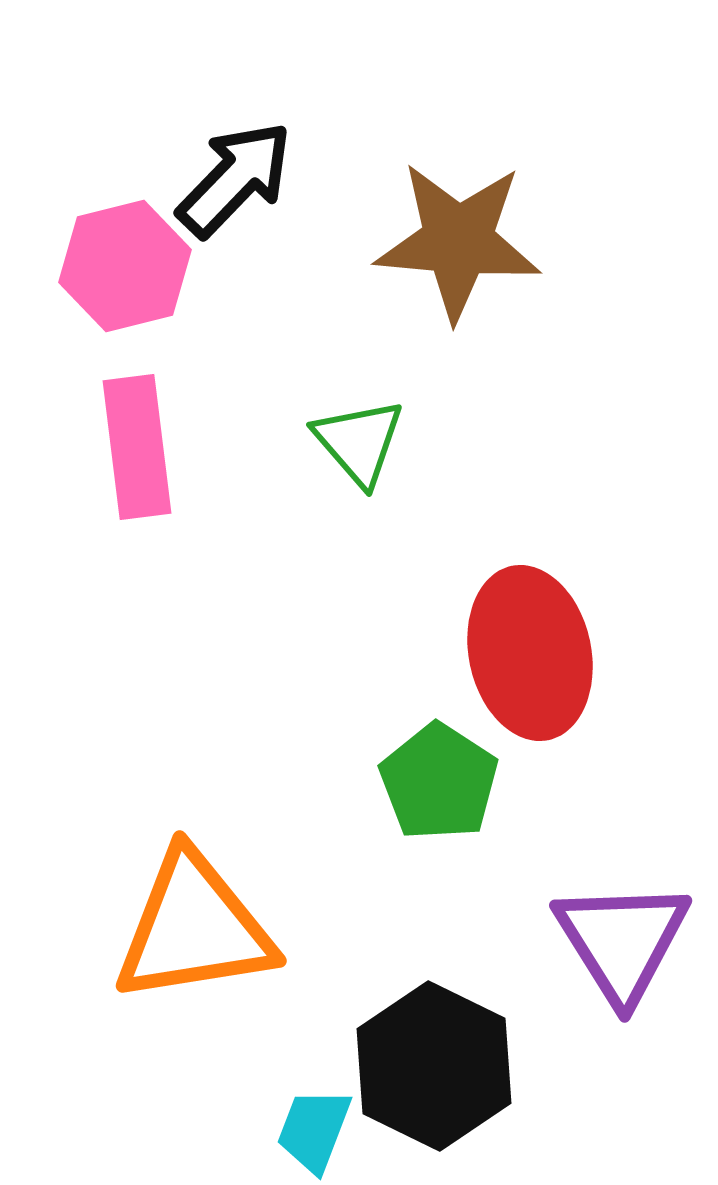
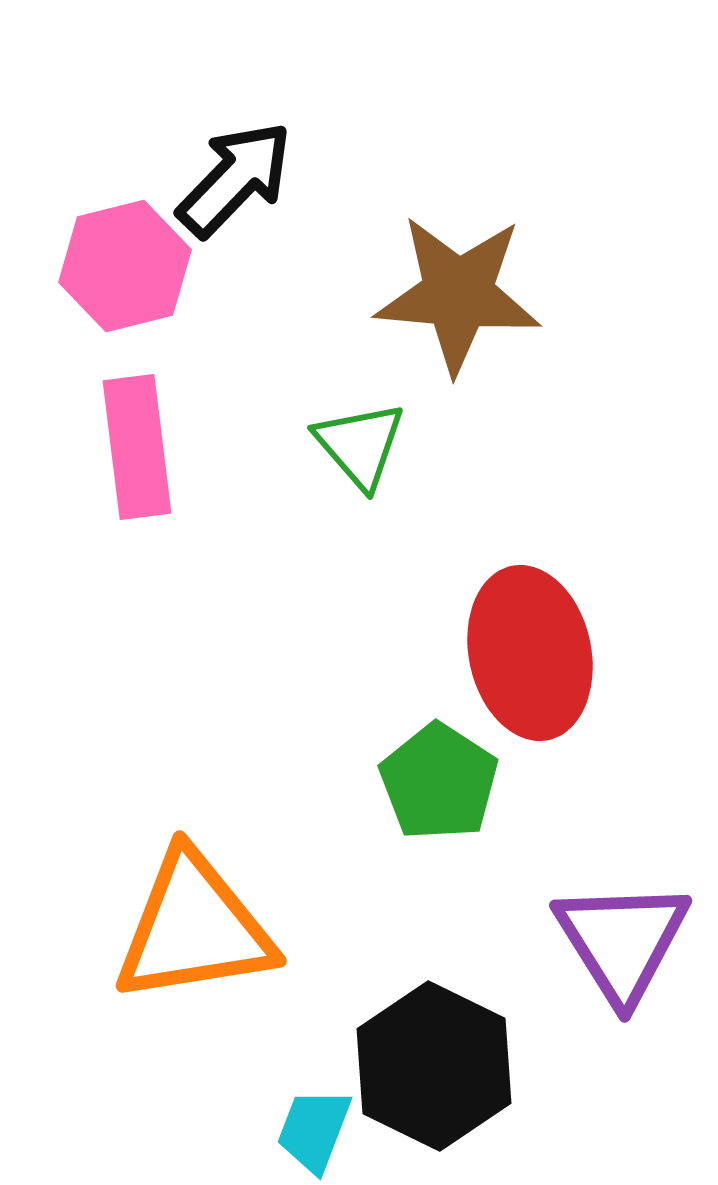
brown star: moved 53 px down
green triangle: moved 1 px right, 3 px down
